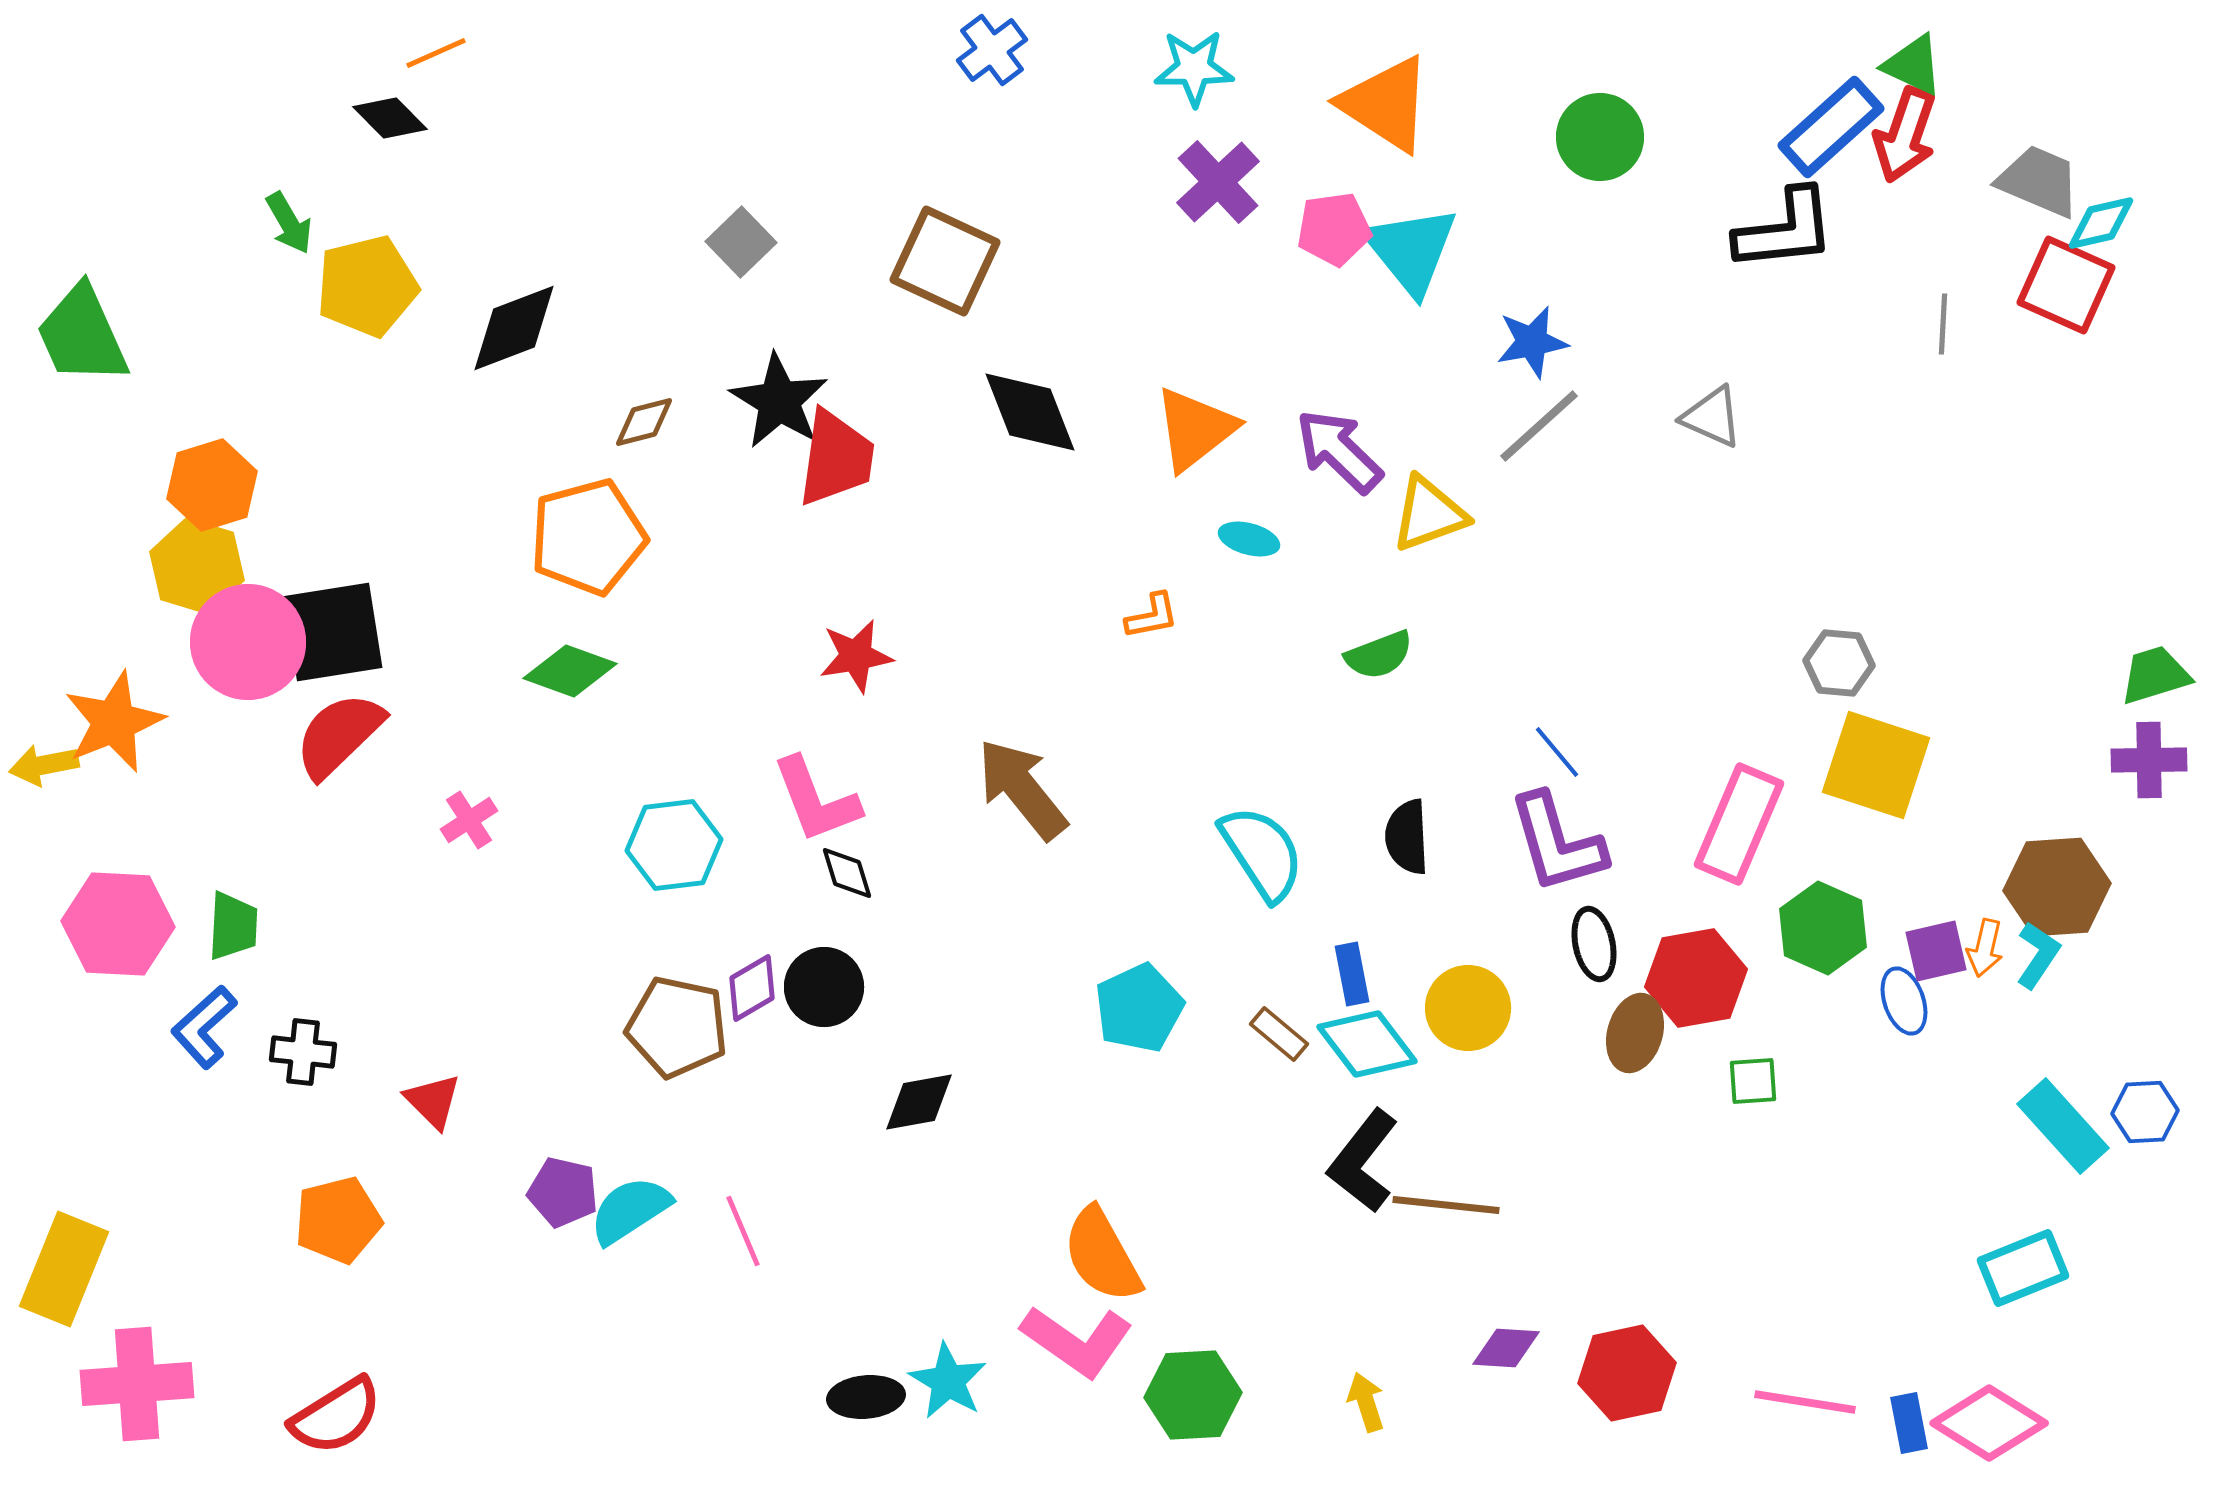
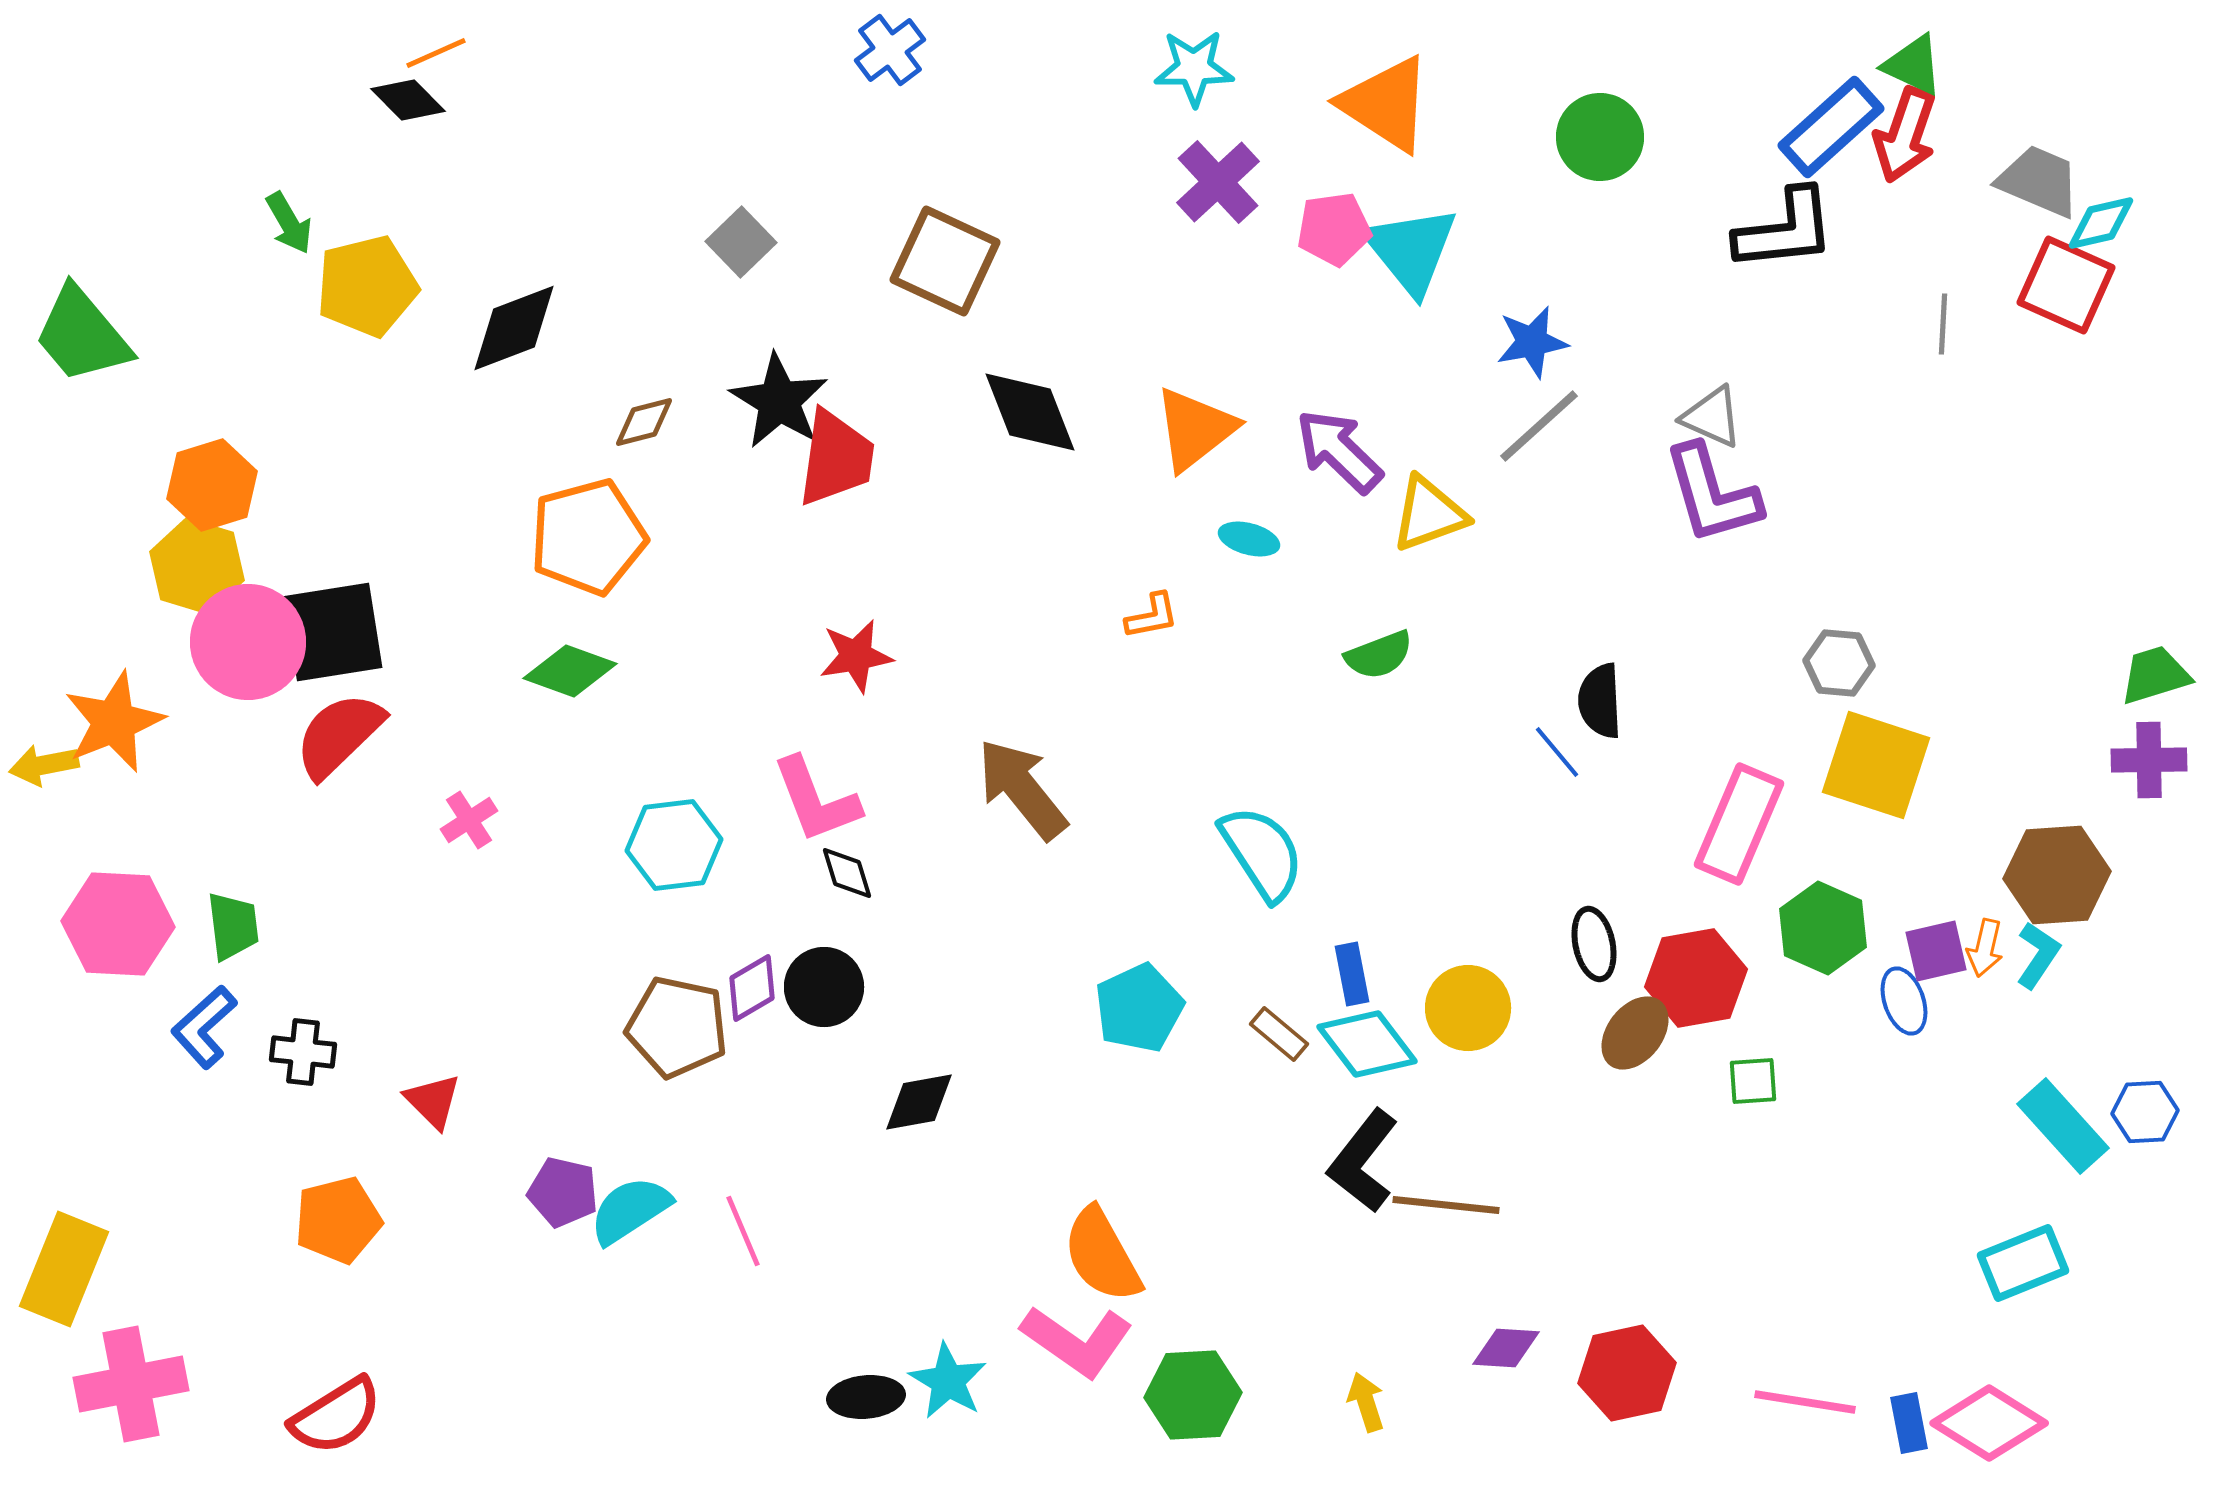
blue cross at (992, 50): moved 102 px left
black diamond at (390, 118): moved 18 px right, 18 px up
green trapezoid at (82, 335): rotated 16 degrees counterclockwise
black semicircle at (1407, 837): moved 193 px right, 136 px up
purple L-shape at (1557, 843): moved 155 px right, 349 px up
brown hexagon at (2057, 887): moved 12 px up
green trapezoid at (233, 926): rotated 10 degrees counterclockwise
brown ellipse at (1635, 1033): rotated 22 degrees clockwise
cyan rectangle at (2023, 1268): moved 5 px up
pink cross at (137, 1384): moved 6 px left; rotated 7 degrees counterclockwise
